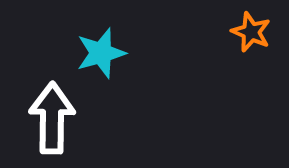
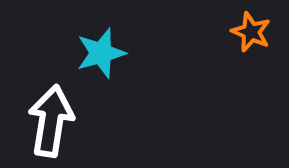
white arrow: moved 1 px left, 3 px down; rotated 8 degrees clockwise
